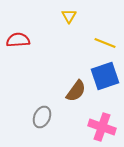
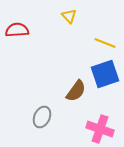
yellow triangle: rotated 14 degrees counterclockwise
red semicircle: moved 1 px left, 10 px up
blue square: moved 2 px up
pink cross: moved 2 px left, 2 px down
